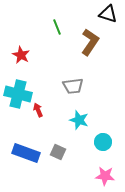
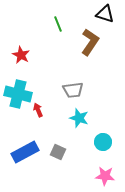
black triangle: moved 3 px left
green line: moved 1 px right, 3 px up
gray trapezoid: moved 4 px down
cyan star: moved 2 px up
blue rectangle: moved 1 px left, 1 px up; rotated 48 degrees counterclockwise
